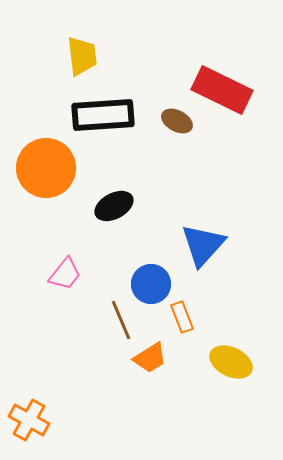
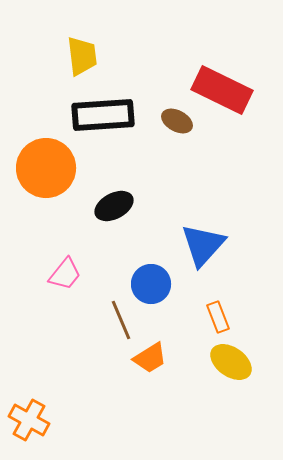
orange rectangle: moved 36 px right
yellow ellipse: rotated 9 degrees clockwise
